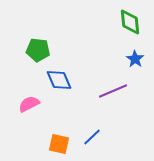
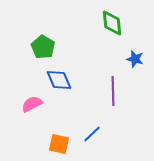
green diamond: moved 18 px left, 1 px down
green pentagon: moved 5 px right, 3 px up; rotated 25 degrees clockwise
blue star: rotated 18 degrees counterclockwise
purple line: rotated 68 degrees counterclockwise
pink semicircle: moved 3 px right
blue line: moved 3 px up
